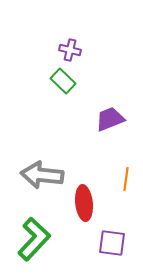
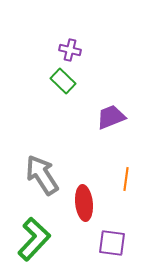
purple trapezoid: moved 1 px right, 2 px up
gray arrow: rotated 51 degrees clockwise
